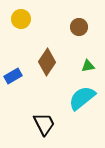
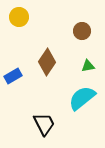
yellow circle: moved 2 px left, 2 px up
brown circle: moved 3 px right, 4 px down
